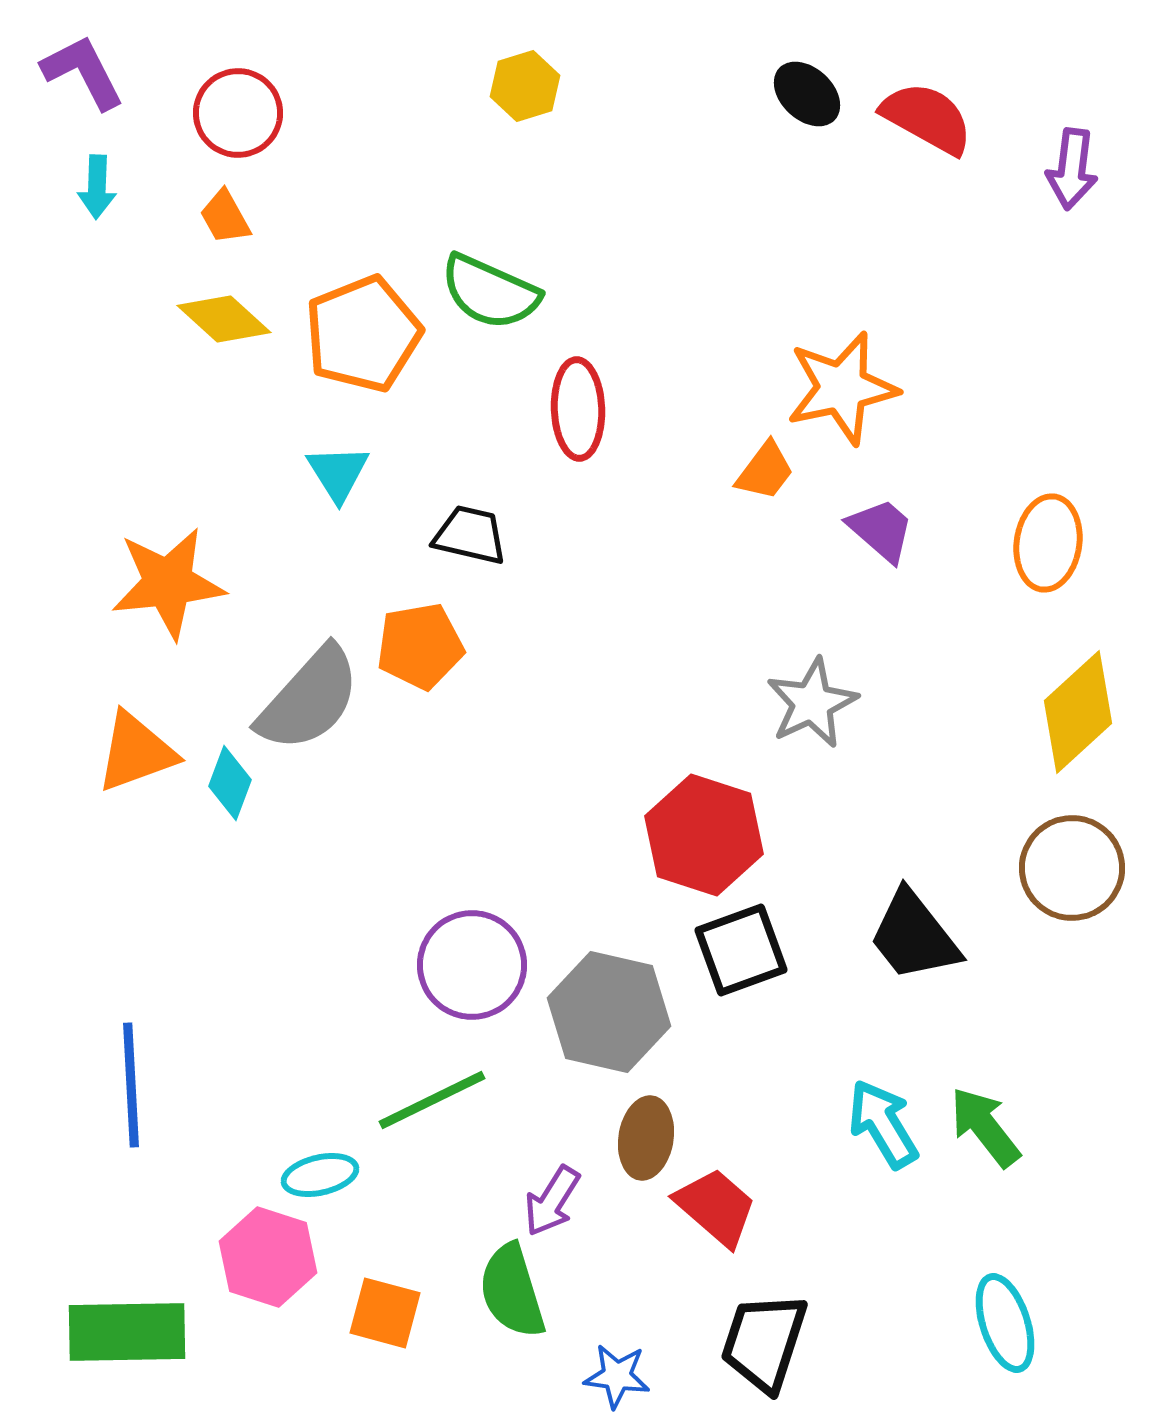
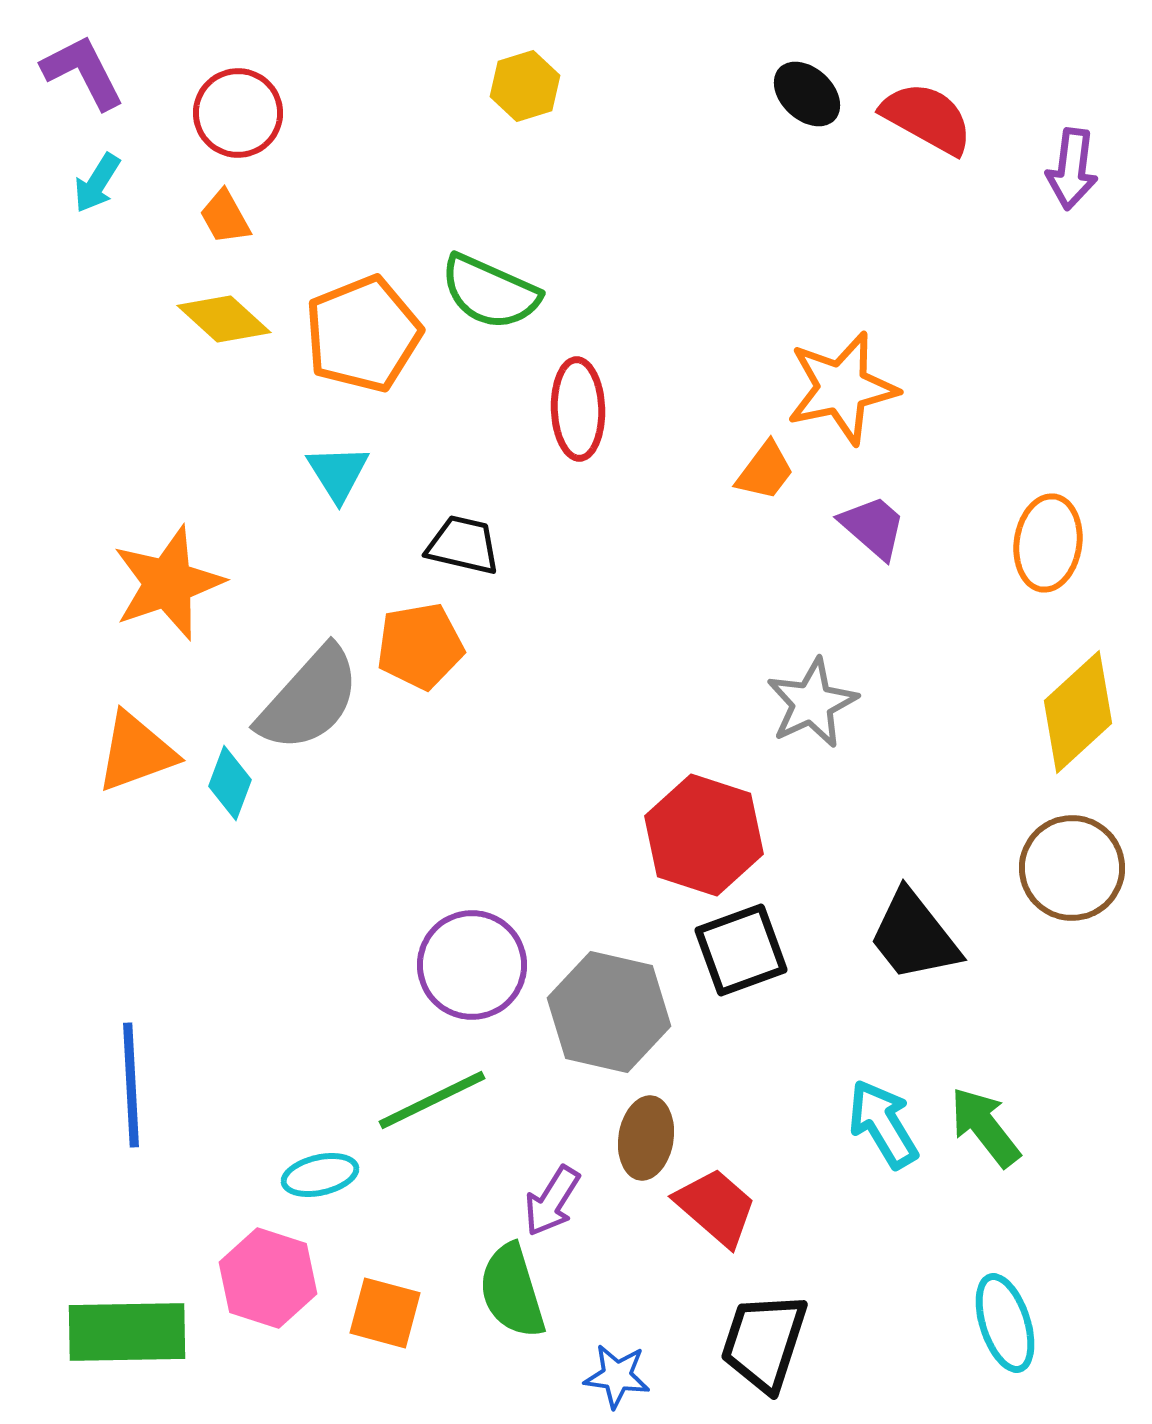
cyan arrow at (97, 187): moved 4 px up; rotated 30 degrees clockwise
purple trapezoid at (881, 530): moved 8 px left, 3 px up
black trapezoid at (470, 535): moved 7 px left, 10 px down
orange star at (168, 583): rotated 13 degrees counterclockwise
pink hexagon at (268, 1257): moved 21 px down
